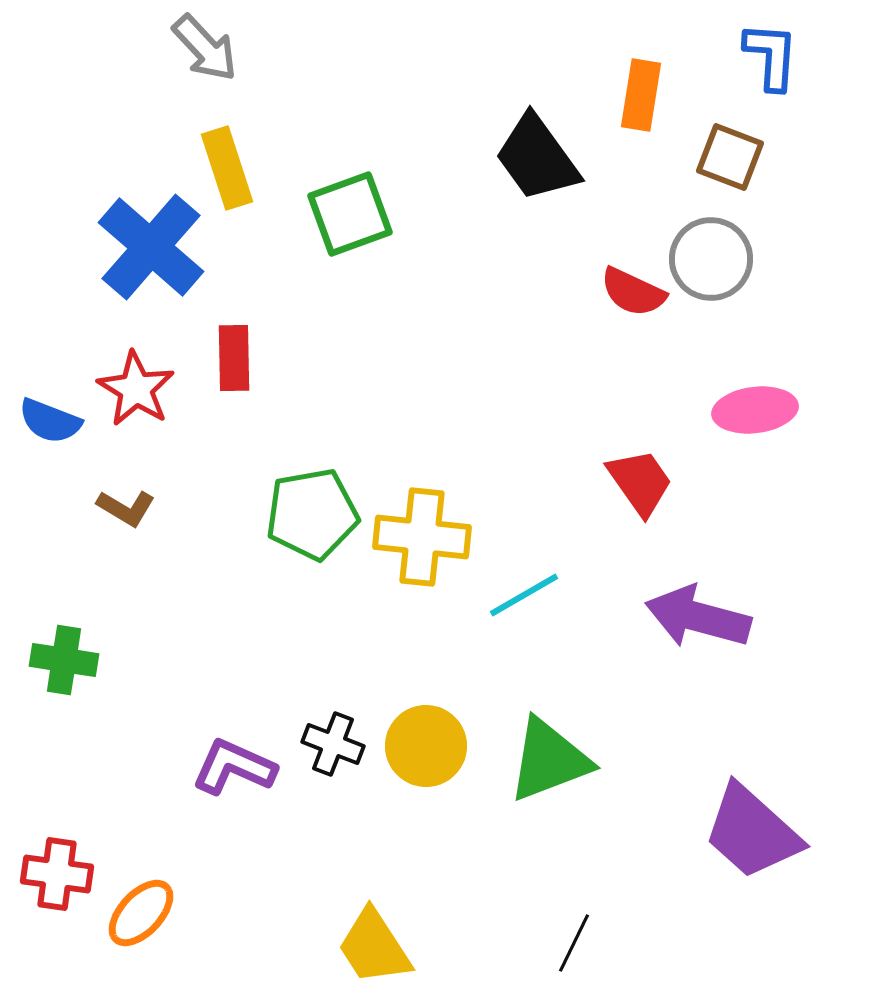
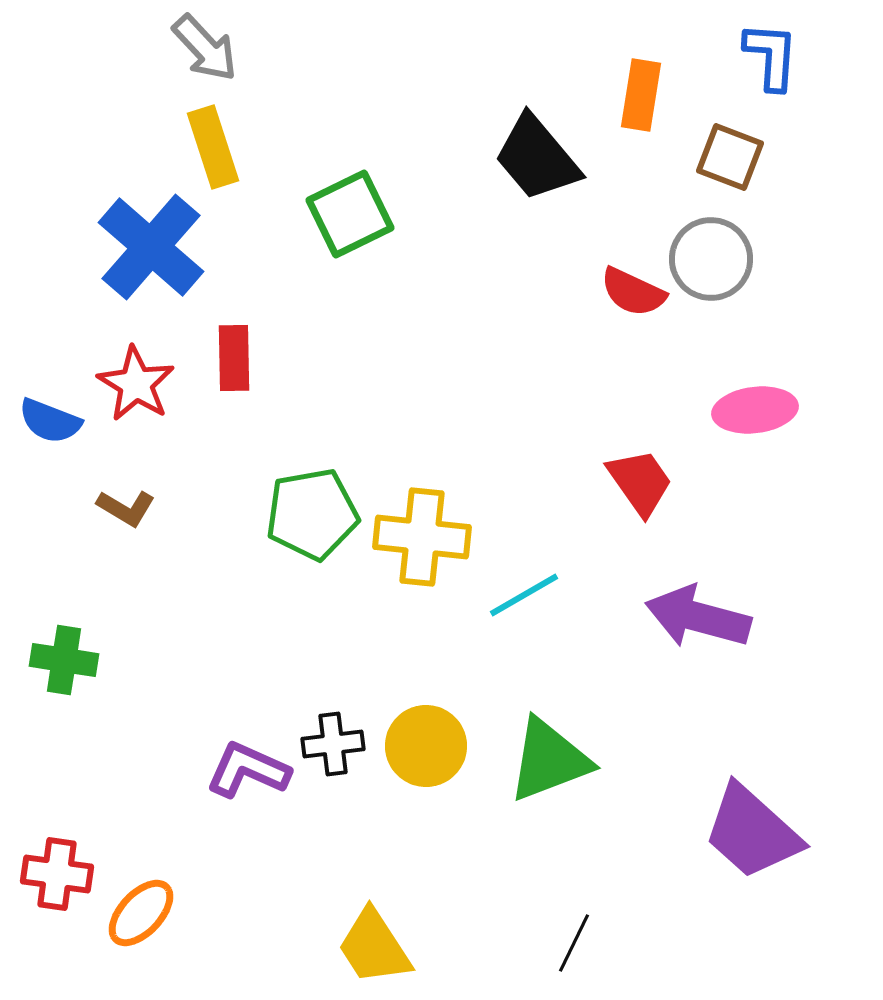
black trapezoid: rotated 4 degrees counterclockwise
yellow rectangle: moved 14 px left, 21 px up
green square: rotated 6 degrees counterclockwise
red star: moved 5 px up
black cross: rotated 28 degrees counterclockwise
purple L-shape: moved 14 px right, 3 px down
